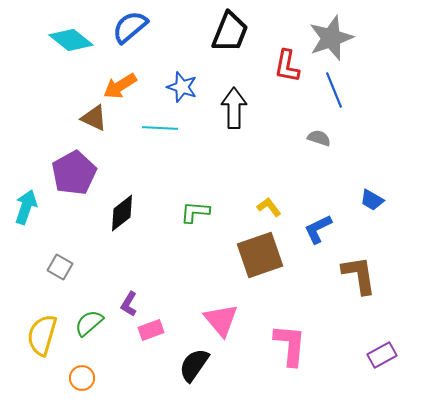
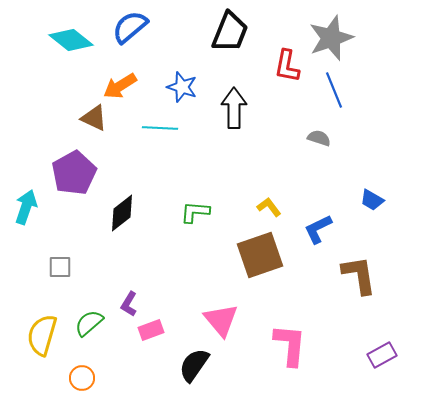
gray square: rotated 30 degrees counterclockwise
